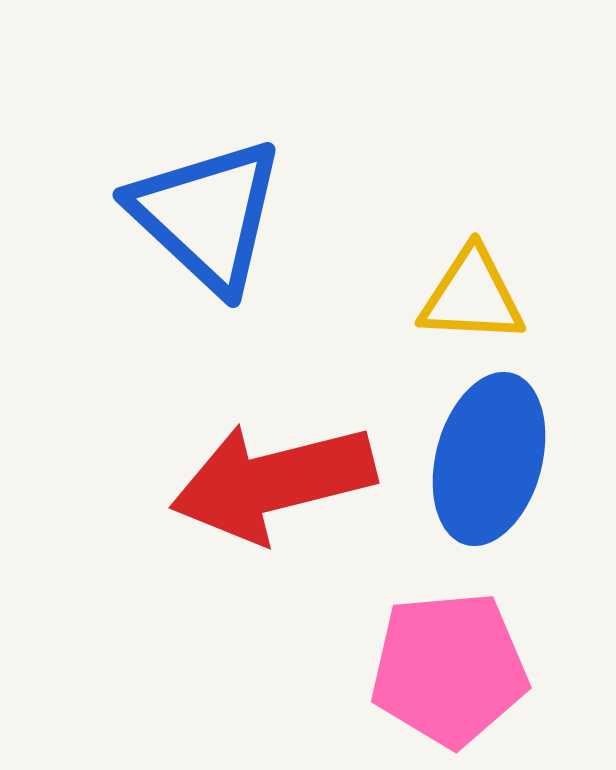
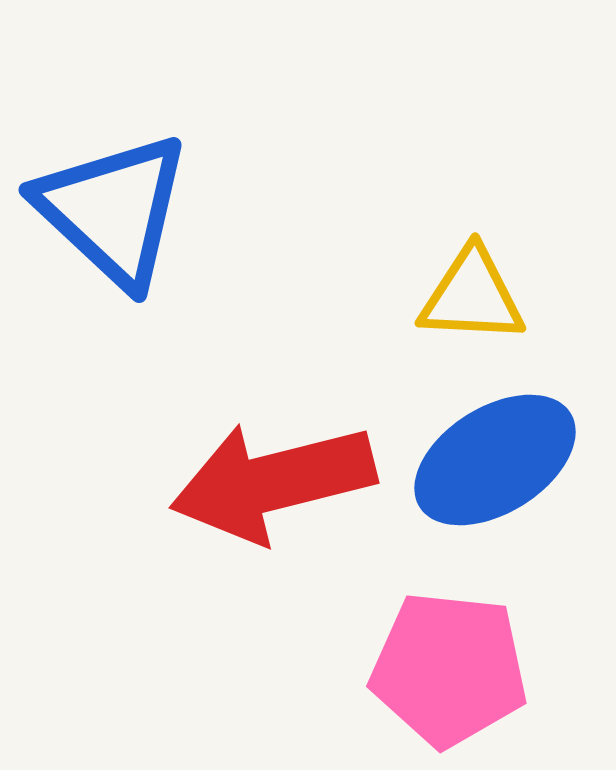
blue triangle: moved 94 px left, 5 px up
blue ellipse: moved 6 px right, 1 px down; rotated 43 degrees clockwise
pink pentagon: rotated 11 degrees clockwise
